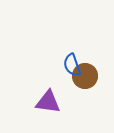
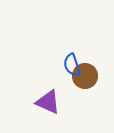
purple triangle: rotated 16 degrees clockwise
